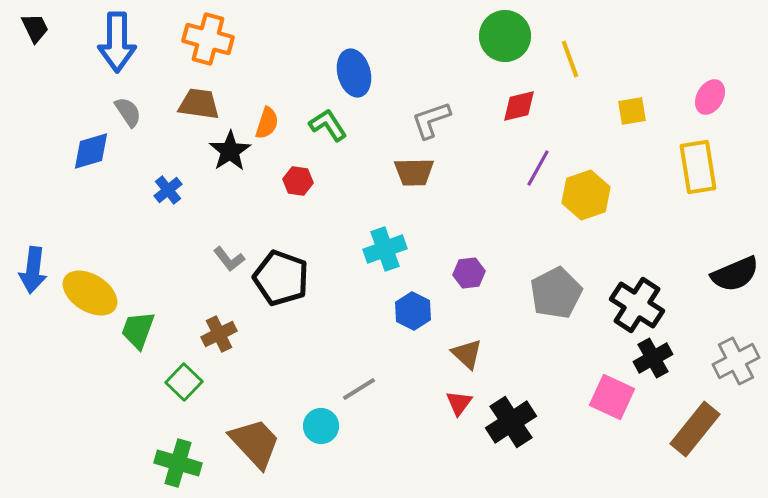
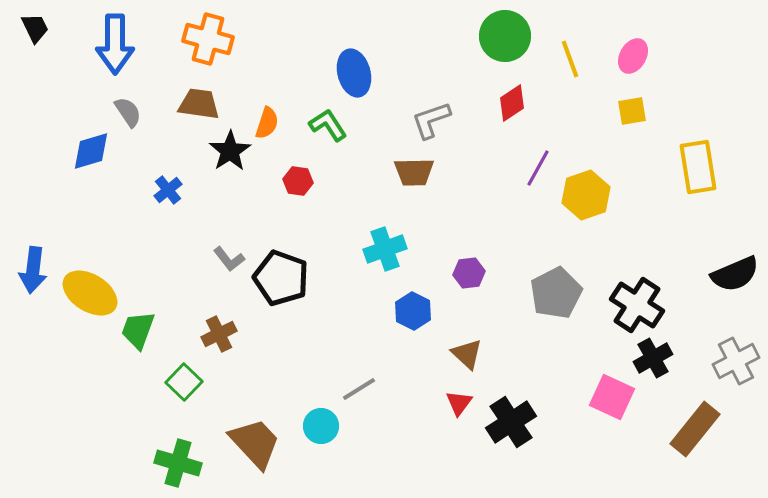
blue arrow at (117, 42): moved 2 px left, 2 px down
pink ellipse at (710, 97): moved 77 px left, 41 px up
red diamond at (519, 106): moved 7 px left, 3 px up; rotated 21 degrees counterclockwise
